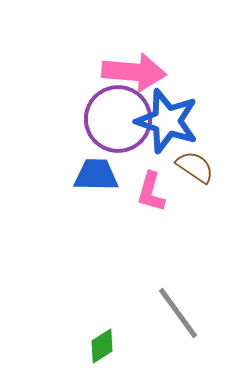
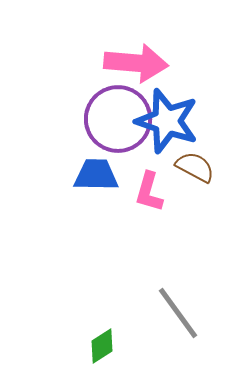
pink arrow: moved 2 px right, 9 px up
brown semicircle: rotated 6 degrees counterclockwise
pink L-shape: moved 2 px left
